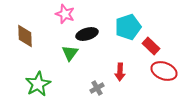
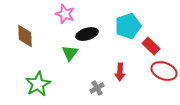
cyan pentagon: moved 1 px up
